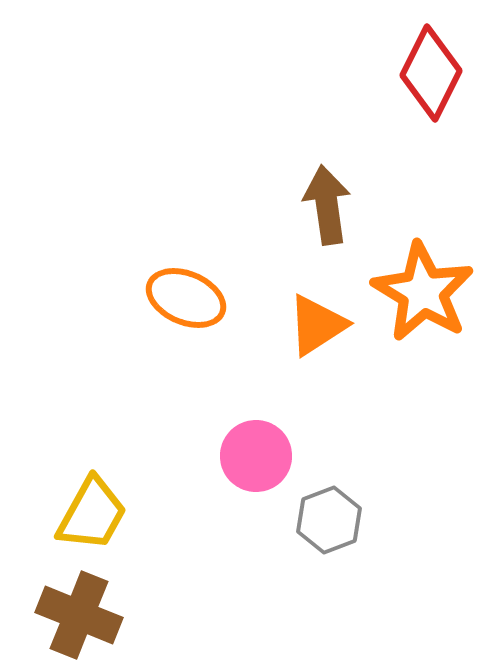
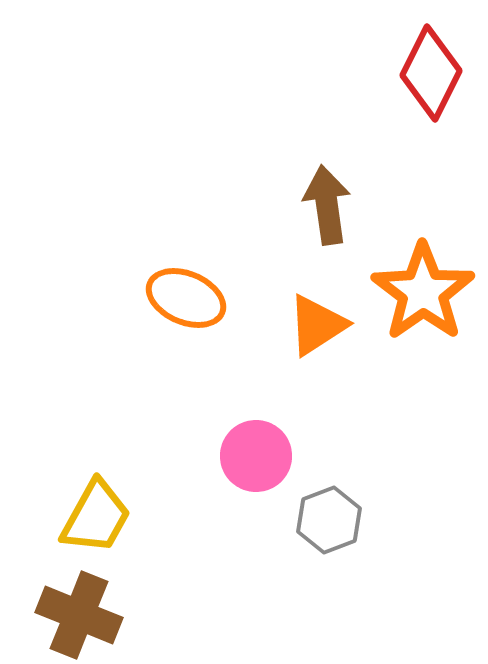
orange star: rotated 6 degrees clockwise
yellow trapezoid: moved 4 px right, 3 px down
